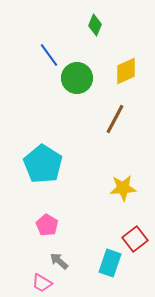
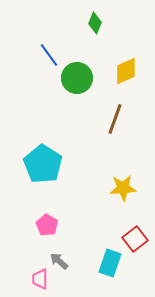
green diamond: moved 2 px up
brown line: rotated 8 degrees counterclockwise
pink trapezoid: moved 2 px left, 4 px up; rotated 60 degrees clockwise
